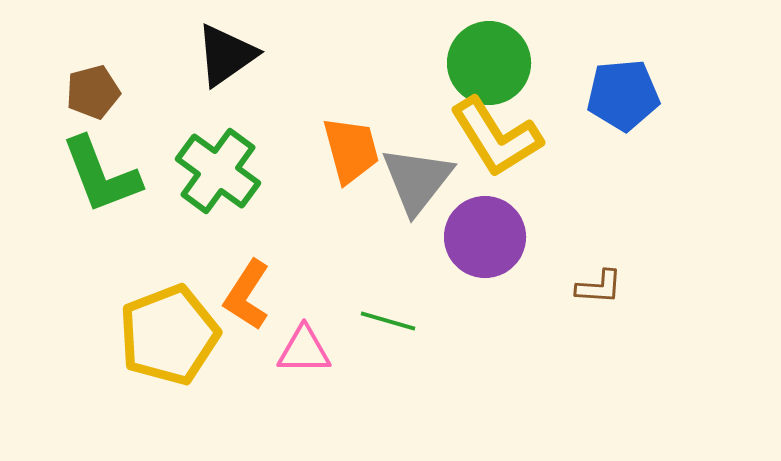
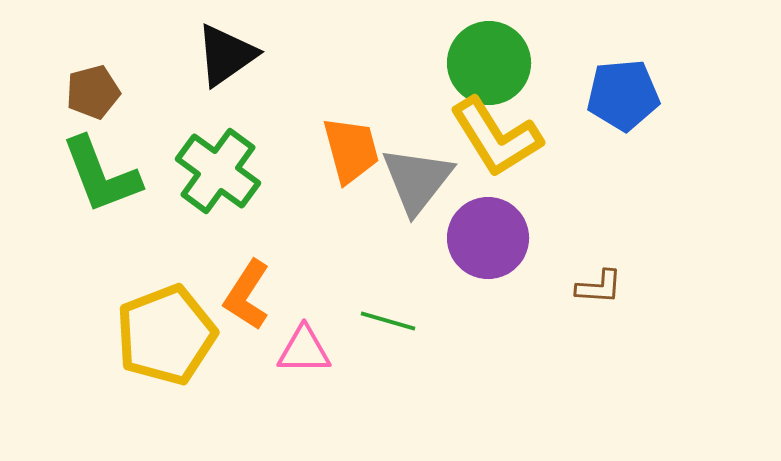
purple circle: moved 3 px right, 1 px down
yellow pentagon: moved 3 px left
